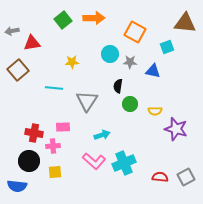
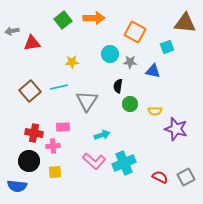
brown square: moved 12 px right, 21 px down
cyan line: moved 5 px right, 1 px up; rotated 18 degrees counterclockwise
red semicircle: rotated 21 degrees clockwise
